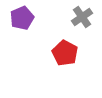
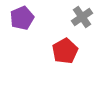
red pentagon: moved 2 px up; rotated 15 degrees clockwise
